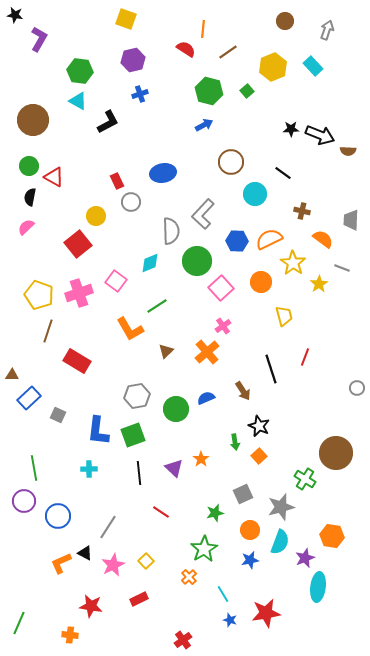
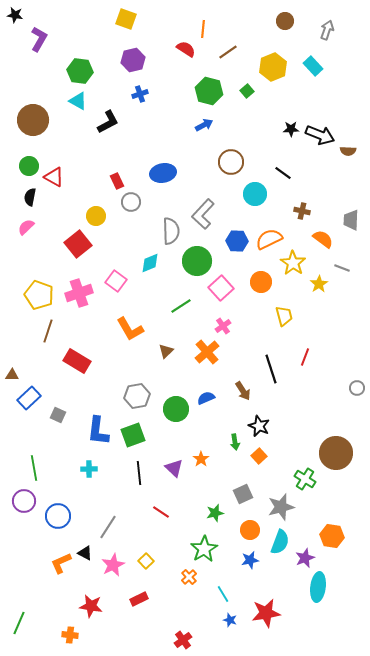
green line at (157, 306): moved 24 px right
